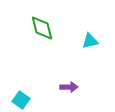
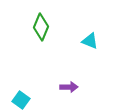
green diamond: moved 1 px left, 1 px up; rotated 36 degrees clockwise
cyan triangle: rotated 36 degrees clockwise
